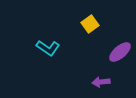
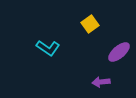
purple ellipse: moved 1 px left
